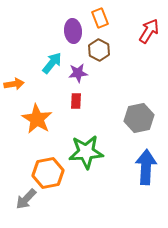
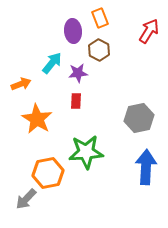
orange arrow: moved 7 px right; rotated 12 degrees counterclockwise
